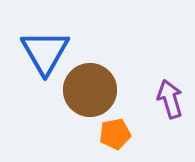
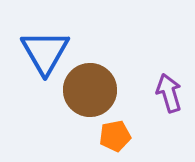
purple arrow: moved 1 px left, 6 px up
orange pentagon: moved 2 px down
